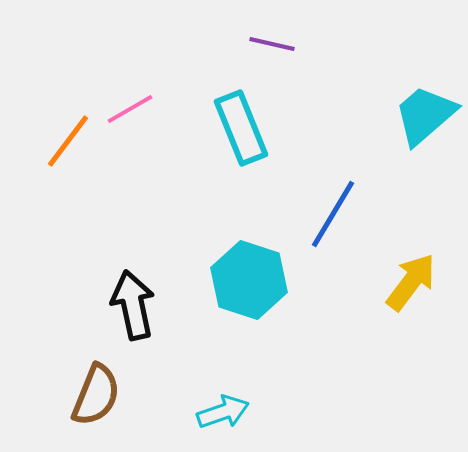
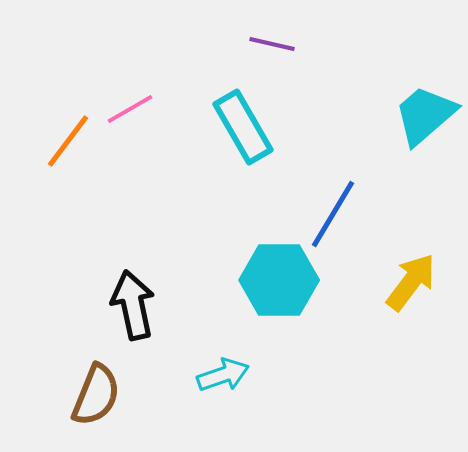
cyan rectangle: moved 2 px right, 1 px up; rotated 8 degrees counterclockwise
cyan hexagon: moved 30 px right; rotated 18 degrees counterclockwise
cyan arrow: moved 37 px up
